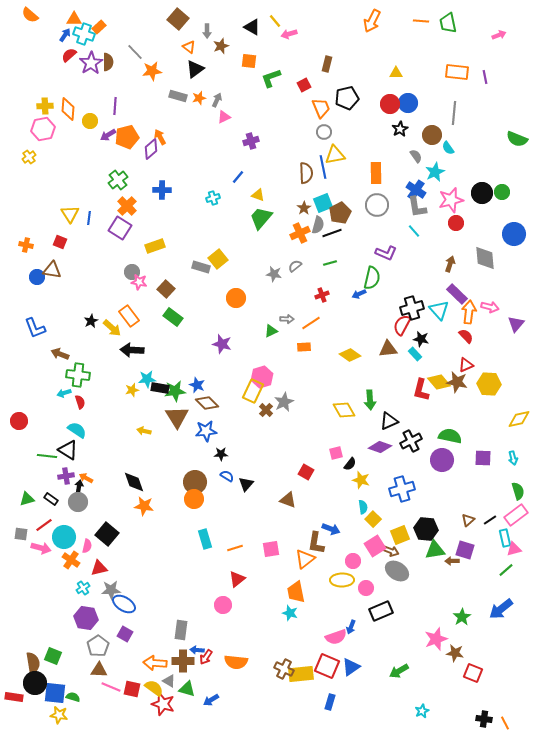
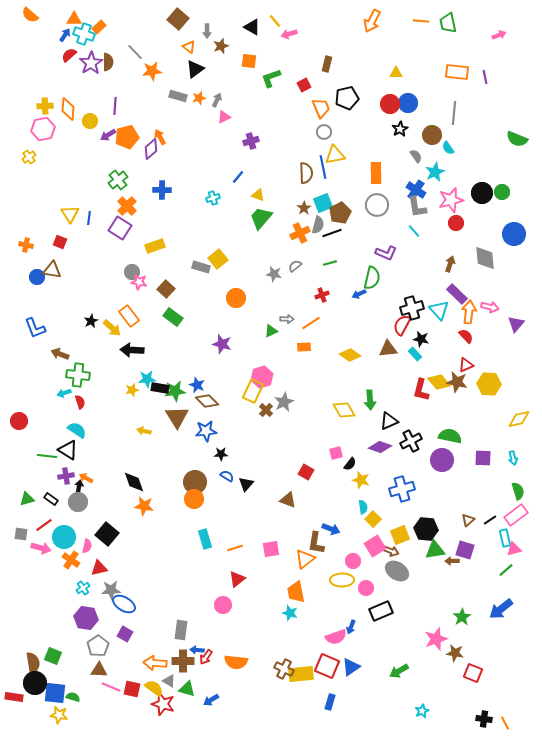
brown diamond at (207, 403): moved 2 px up
